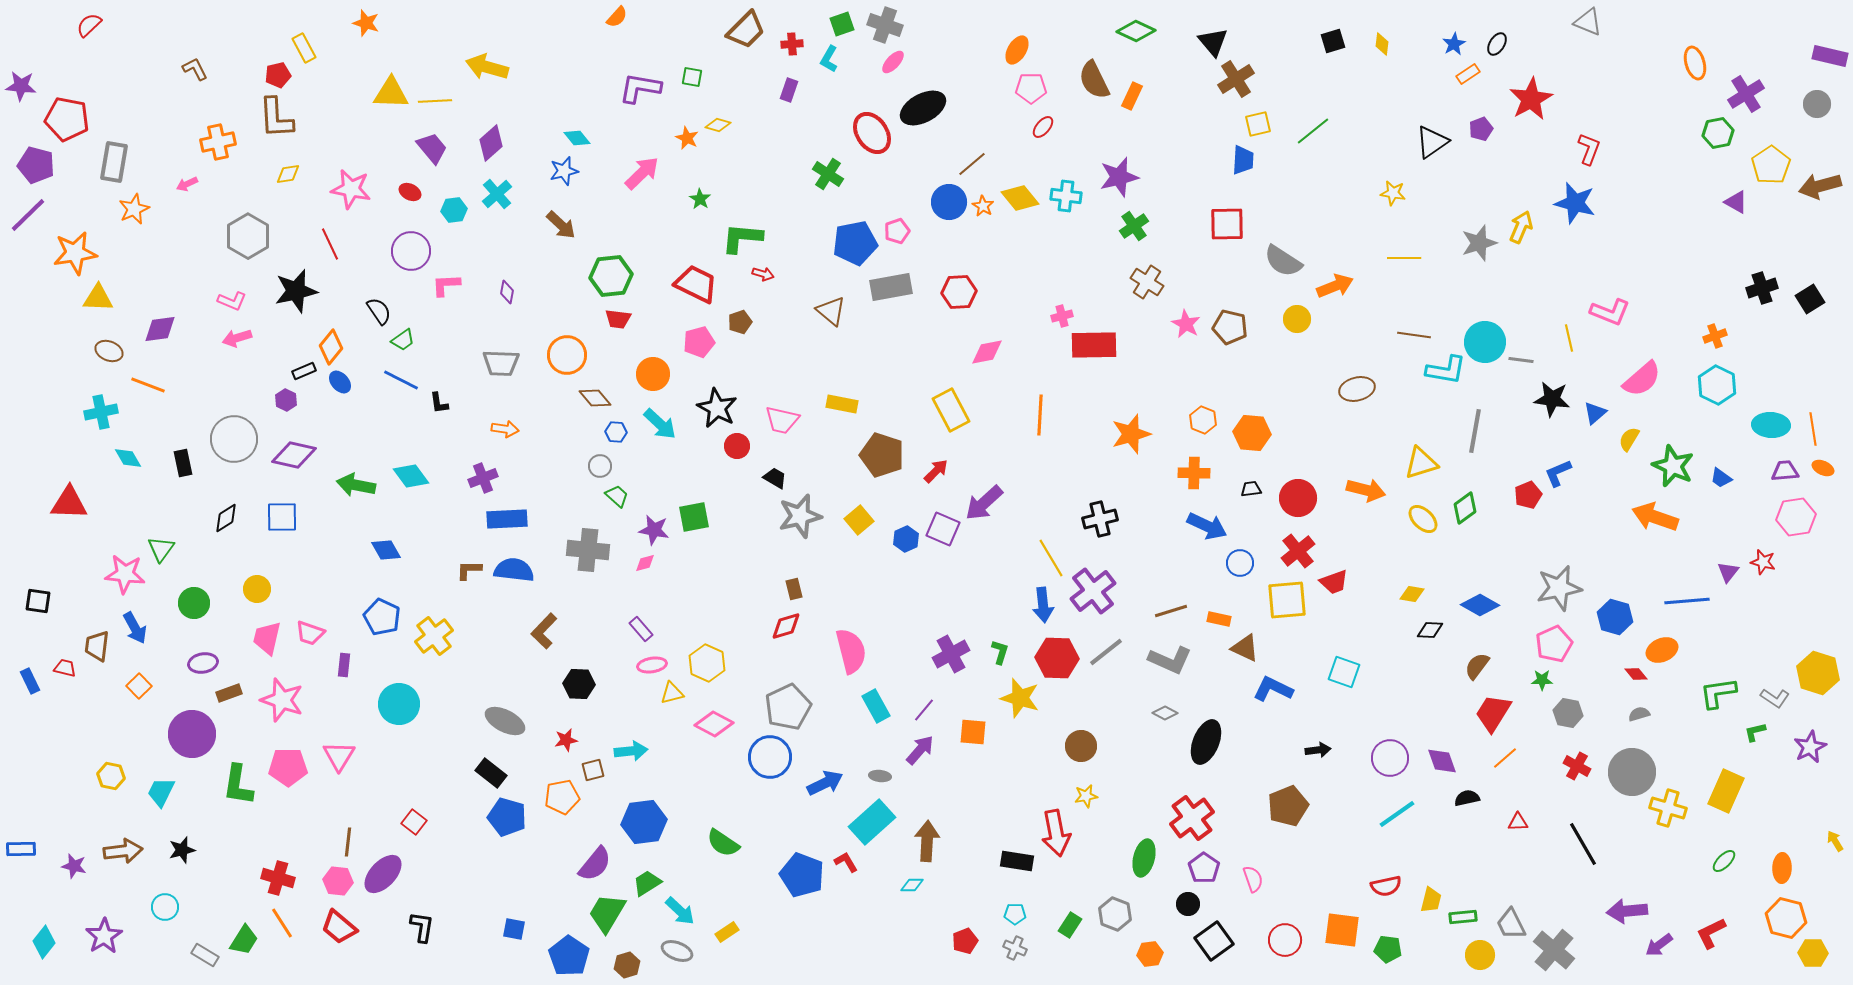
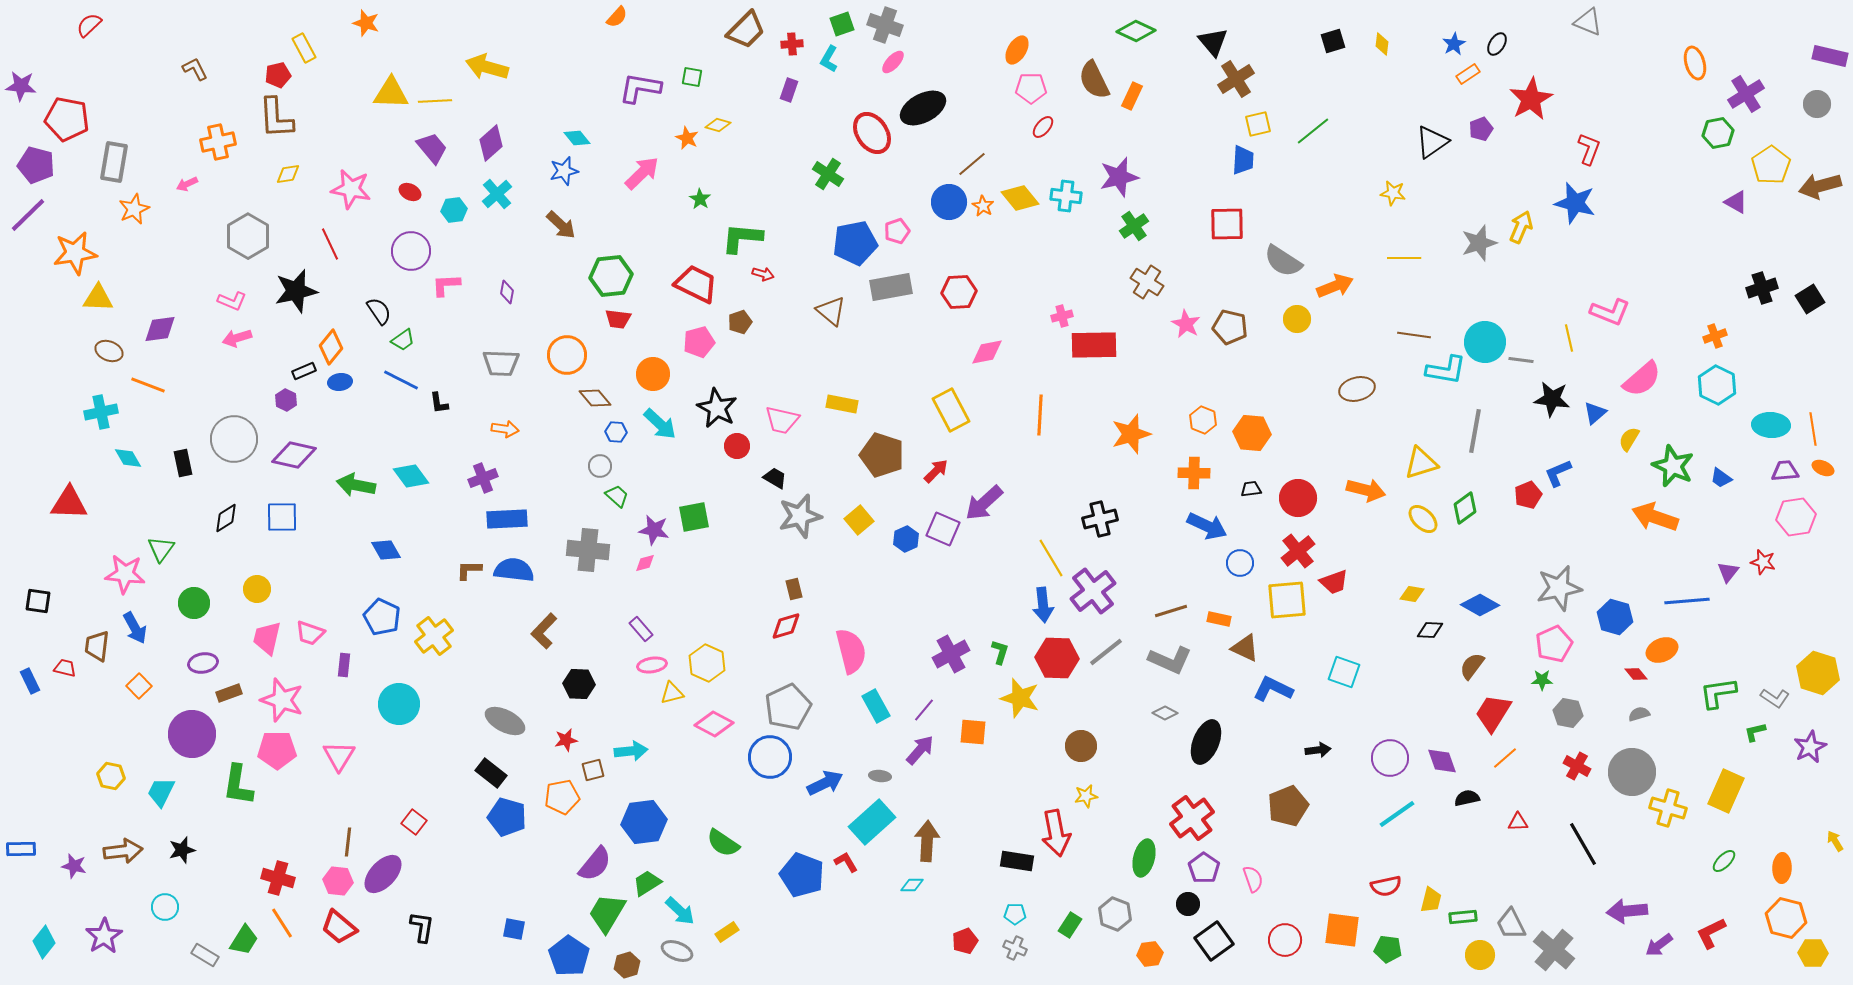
blue ellipse at (340, 382): rotated 55 degrees counterclockwise
brown semicircle at (1477, 666): moved 5 px left
pink pentagon at (288, 767): moved 11 px left, 17 px up
